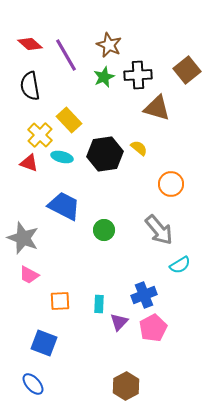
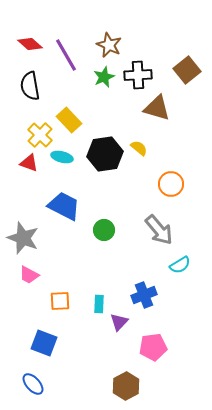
pink pentagon: moved 19 px down; rotated 20 degrees clockwise
